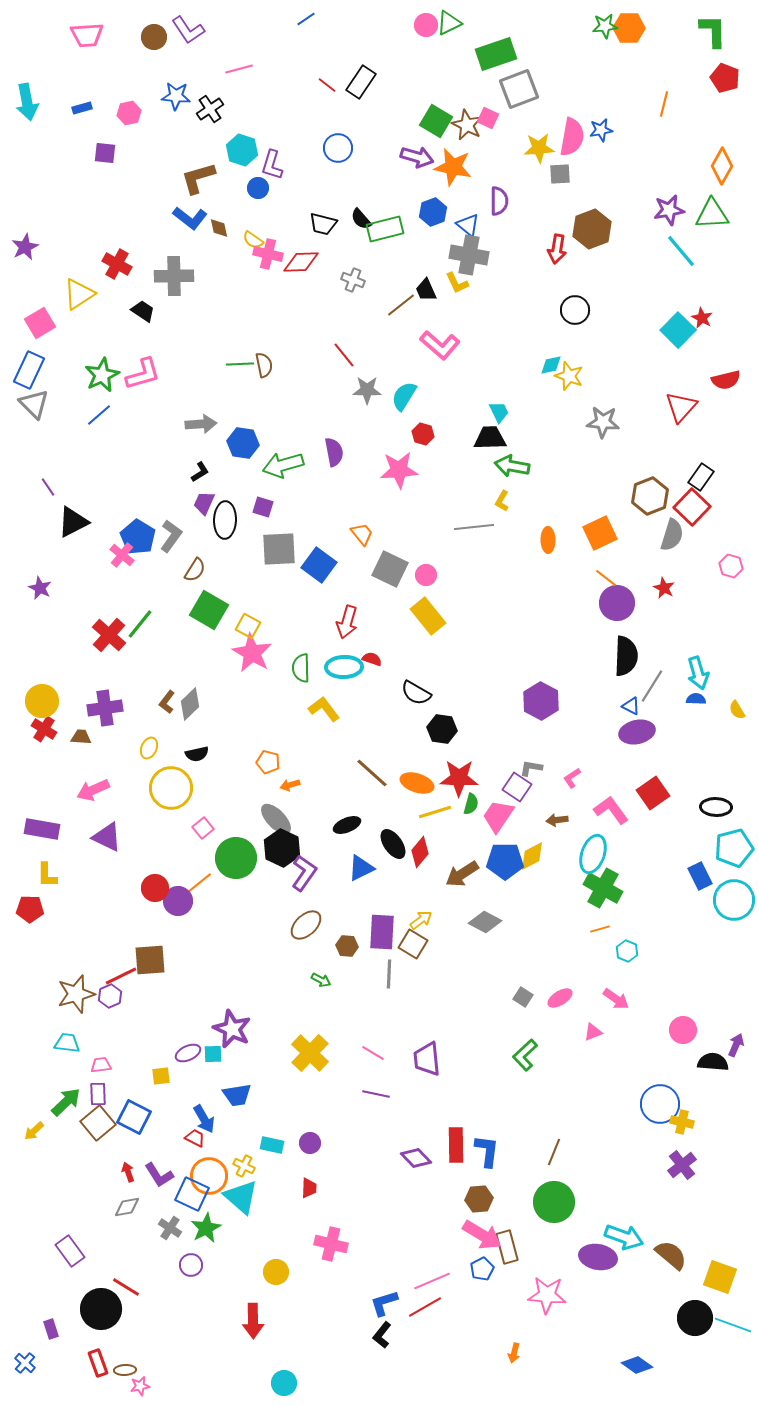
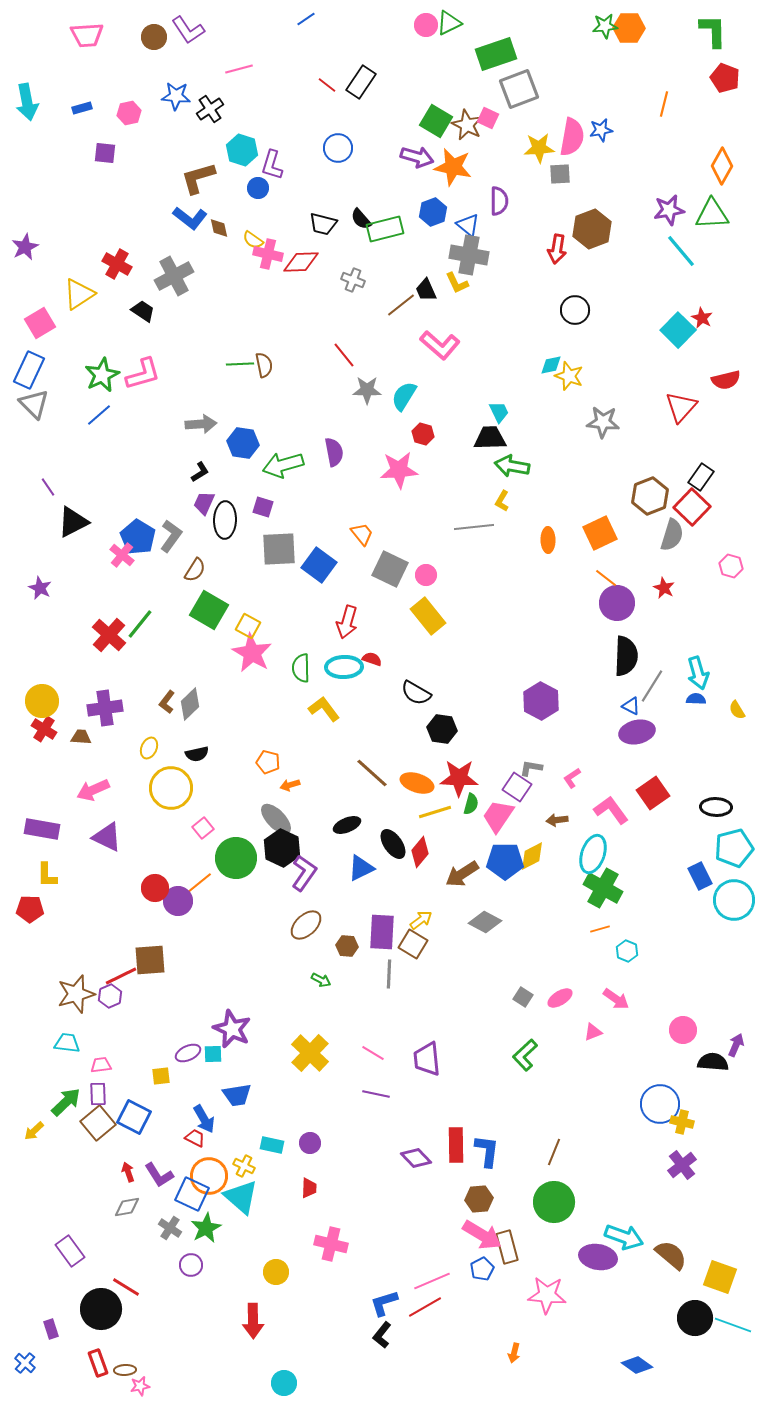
gray cross at (174, 276): rotated 27 degrees counterclockwise
